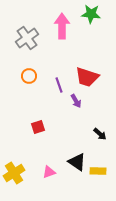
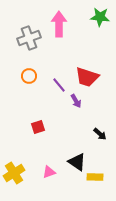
green star: moved 9 px right, 3 px down
pink arrow: moved 3 px left, 2 px up
gray cross: moved 2 px right; rotated 15 degrees clockwise
purple line: rotated 21 degrees counterclockwise
yellow rectangle: moved 3 px left, 6 px down
